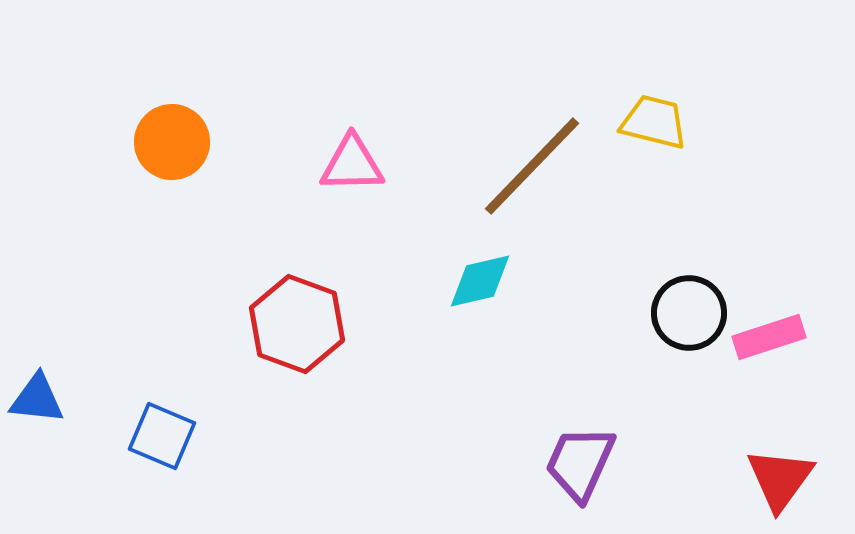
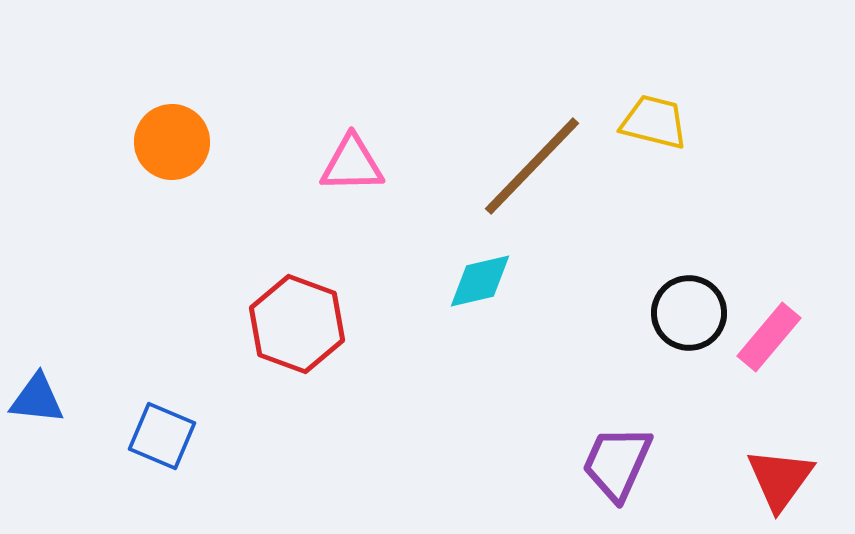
pink rectangle: rotated 32 degrees counterclockwise
purple trapezoid: moved 37 px right
